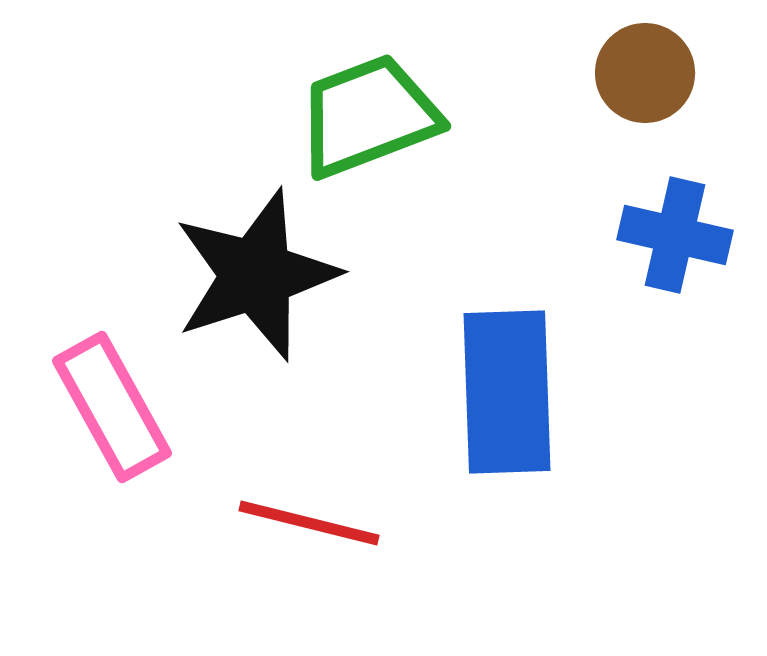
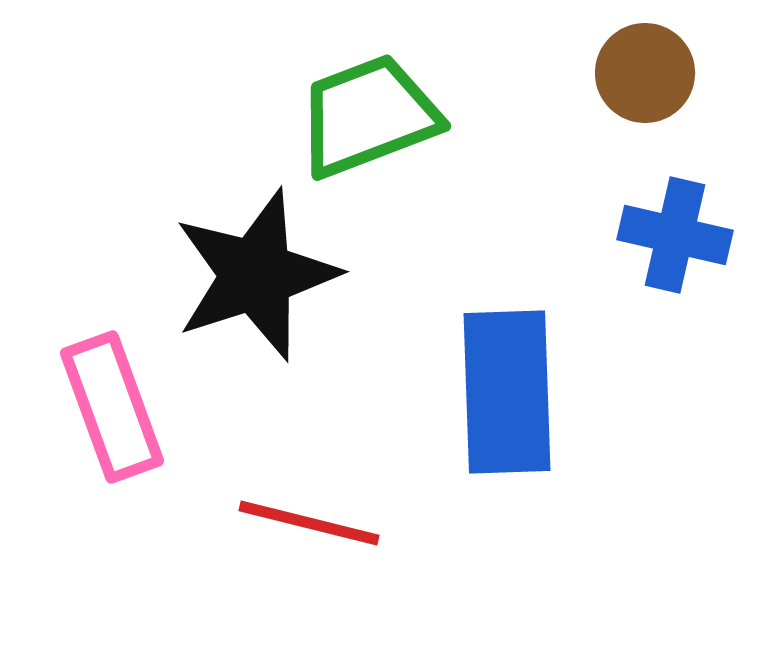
pink rectangle: rotated 9 degrees clockwise
